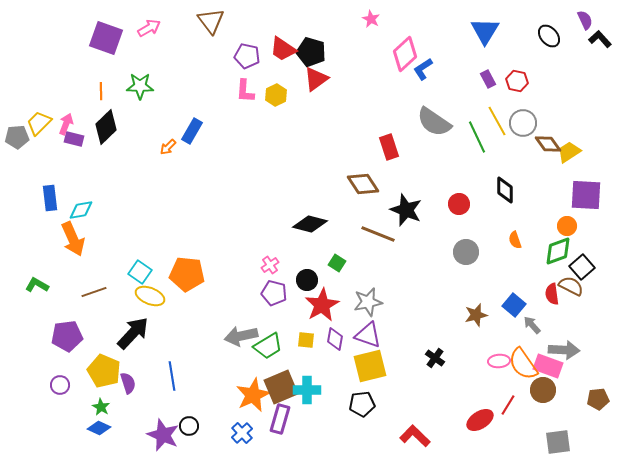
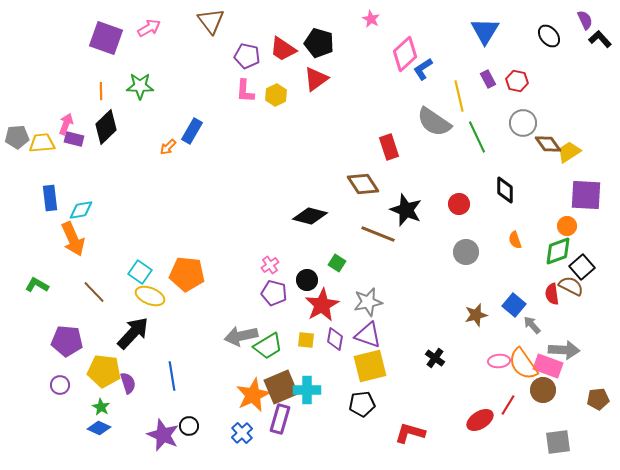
black pentagon at (311, 52): moved 8 px right, 9 px up
yellow line at (497, 121): moved 38 px left, 25 px up; rotated 16 degrees clockwise
yellow trapezoid at (39, 123): moved 3 px right, 20 px down; rotated 40 degrees clockwise
black diamond at (310, 224): moved 8 px up
brown line at (94, 292): rotated 65 degrees clockwise
purple pentagon at (67, 336): moved 5 px down; rotated 12 degrees clockwise
yellow pentagon at (104, 371): rotated 16 degrees counterclockwise
red L-shape at (415, 436): moved 5 px left, 3 px up; rotated 28 degrees counterclockwise
